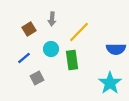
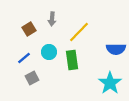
cyan circle: moved 2 px left, 3 px down
gray square: moved 5 px left
